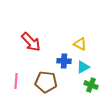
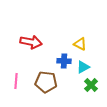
red arrow: rotated 35 degrees counterclockwise
green cross: rotated 24 degrees clockwise
